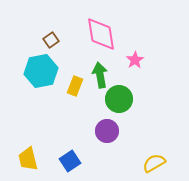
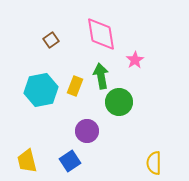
cyan hexagon: moved 19 px down
green arrow: moved 1 px right, 1 px down
green circle: moved 3 px down
purple circle: moved 20 px left
yellow trapezoid: moved 1 px left, 2 px down
yellow semicircle: rotated 60 degrees counterclockwise
